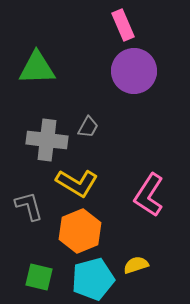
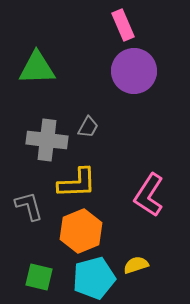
yellow L-shape: rotated 33 degrees counterclockwise
orange hexagon: moved 1 px right
cyan pentagon: moved 1 px right, 1 px up
